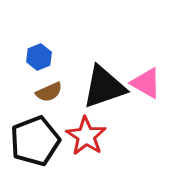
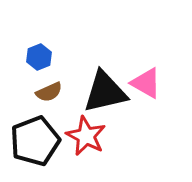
black triangle: moved 1 px right, 5 px down; rotated 6 degrees clockwise
red star: rotated 6 degrees counterclockwise
